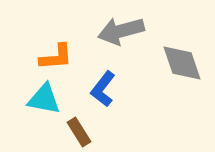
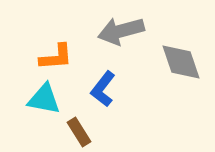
gray diamond: moved 1 px left, 1 px up
